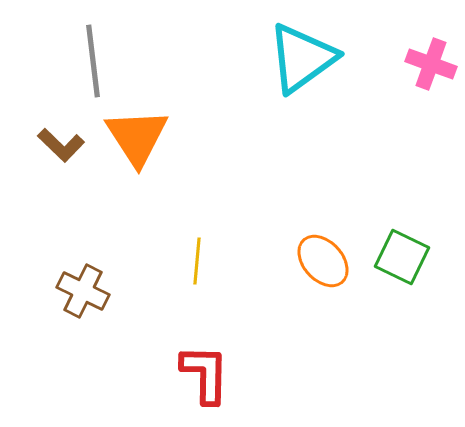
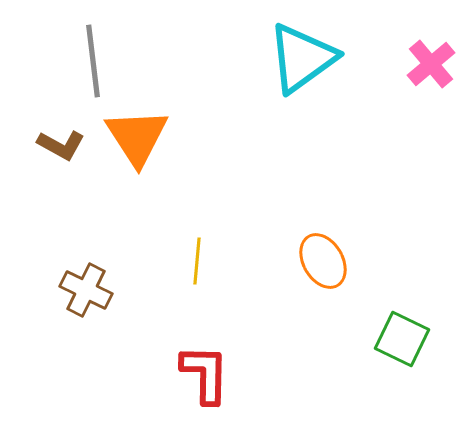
pink cross: rotated 30 degrees clockwise
brown L-shape: rotated 15 degrees counterclockwise
green square: moved 82 px down
orange ellipse: rotated 12 degrees clockwise
brown cross: moved 3 px right, 1 px up
